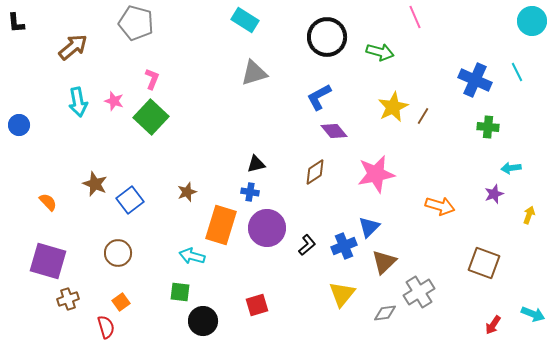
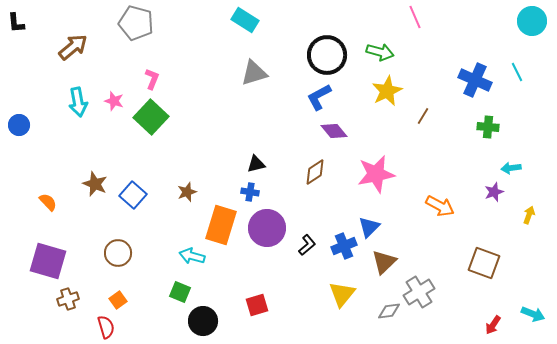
black circle at (327, 37): moved 18 px down
yellow star at (393, 107): moved 6 px left, 16 px up
purple star at (494, 194): moved 2 px up
blue square at (130, 200): moved 3 px right, 5 px up; rotated 12 degrees counterclockwise
orange arrow at (440, 206): rotated 12 degrees clockwise
green square at (180, 292): rotated 15 degrees clockwise
orange square at (121, 302): moved 3 px left, 2 px up
gray diamond at (385, 313): moved 4 px right, 2 px up
